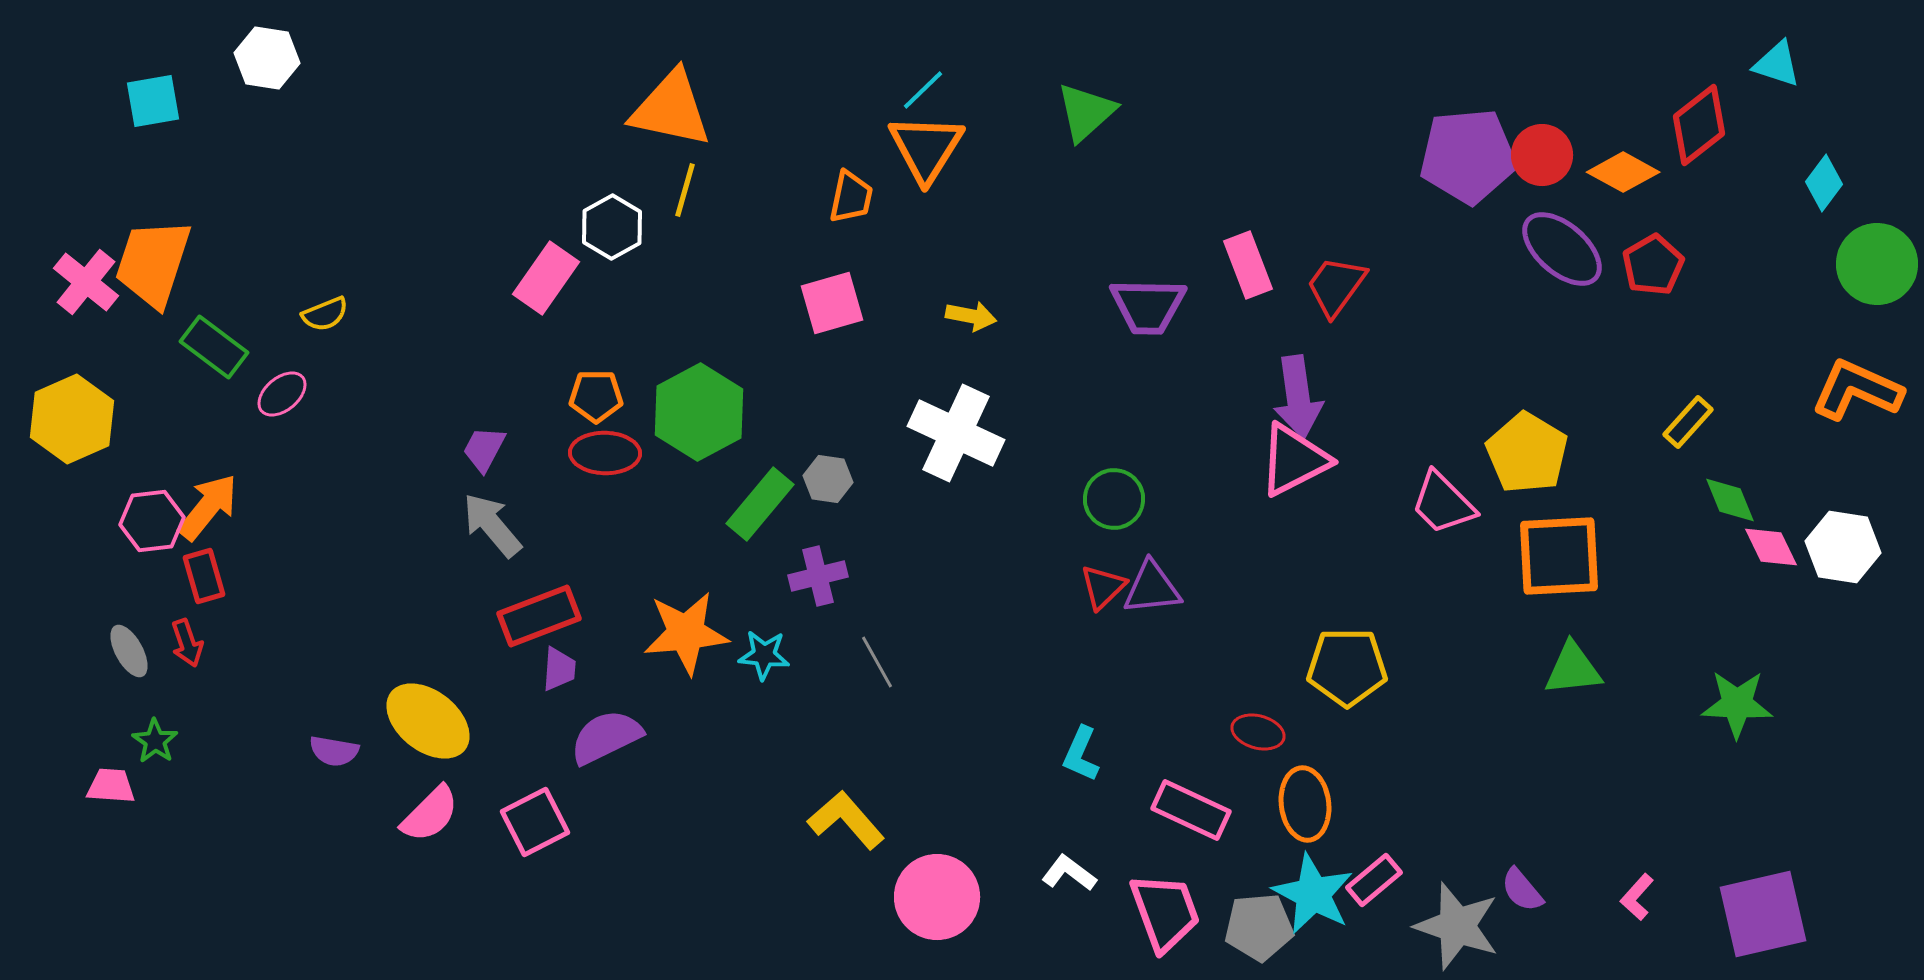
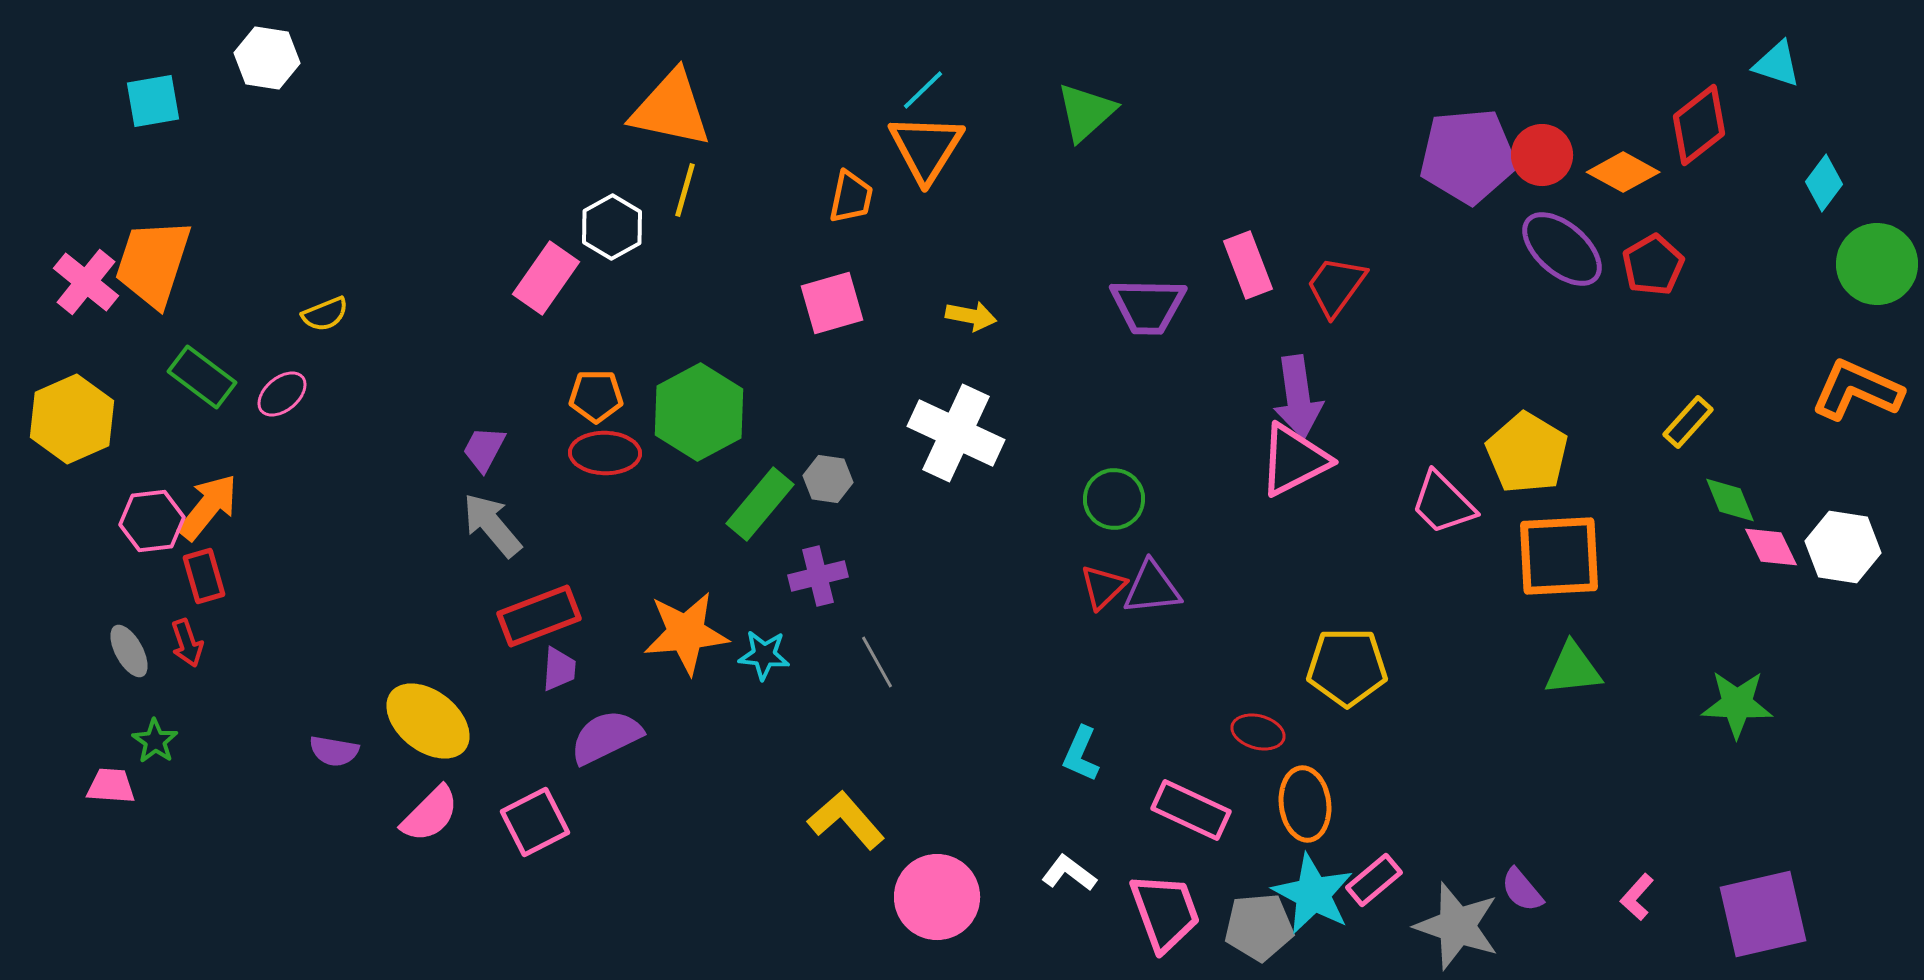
green rectangle at (214, 347): moved 12 px left, 30 px down
